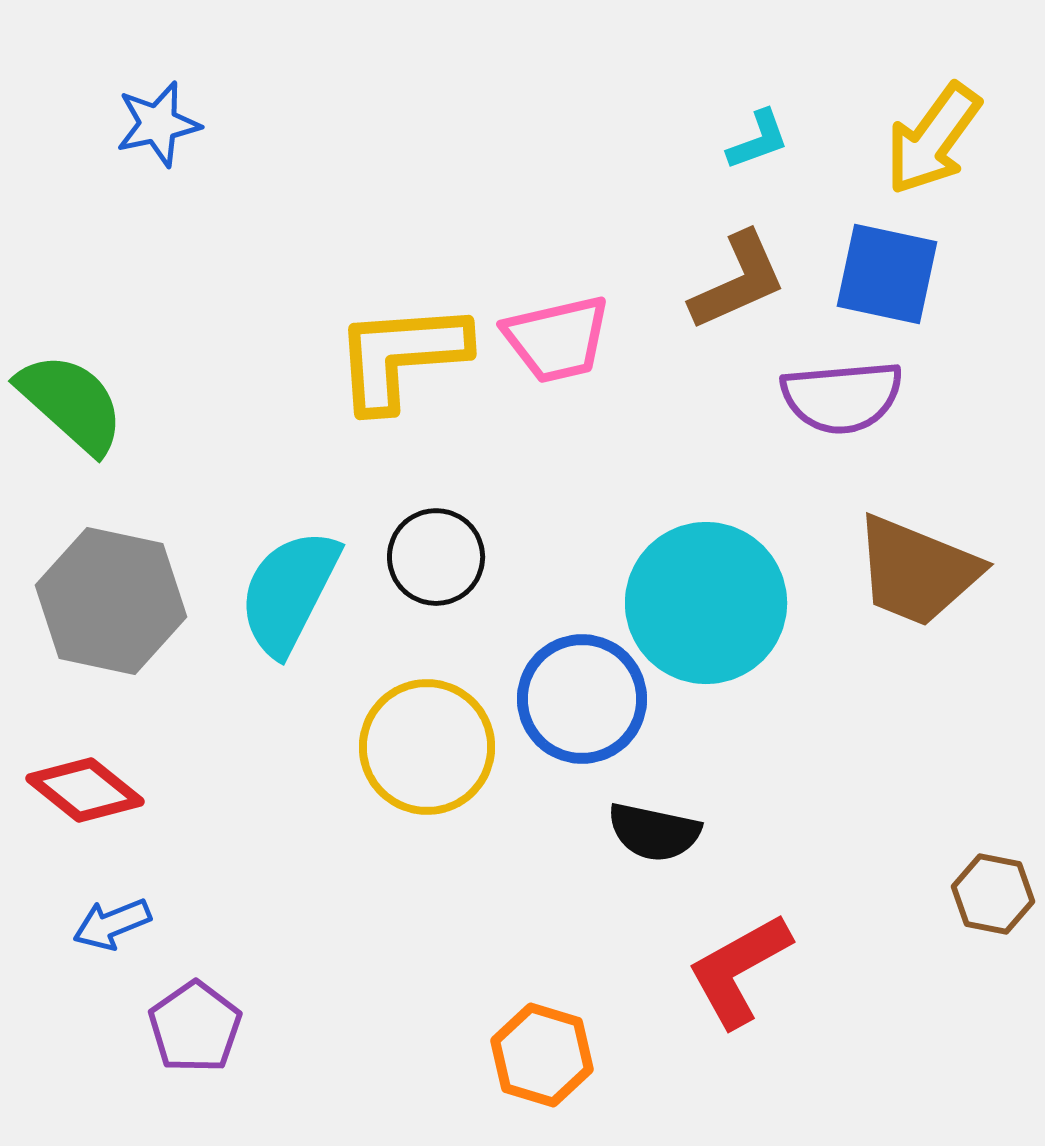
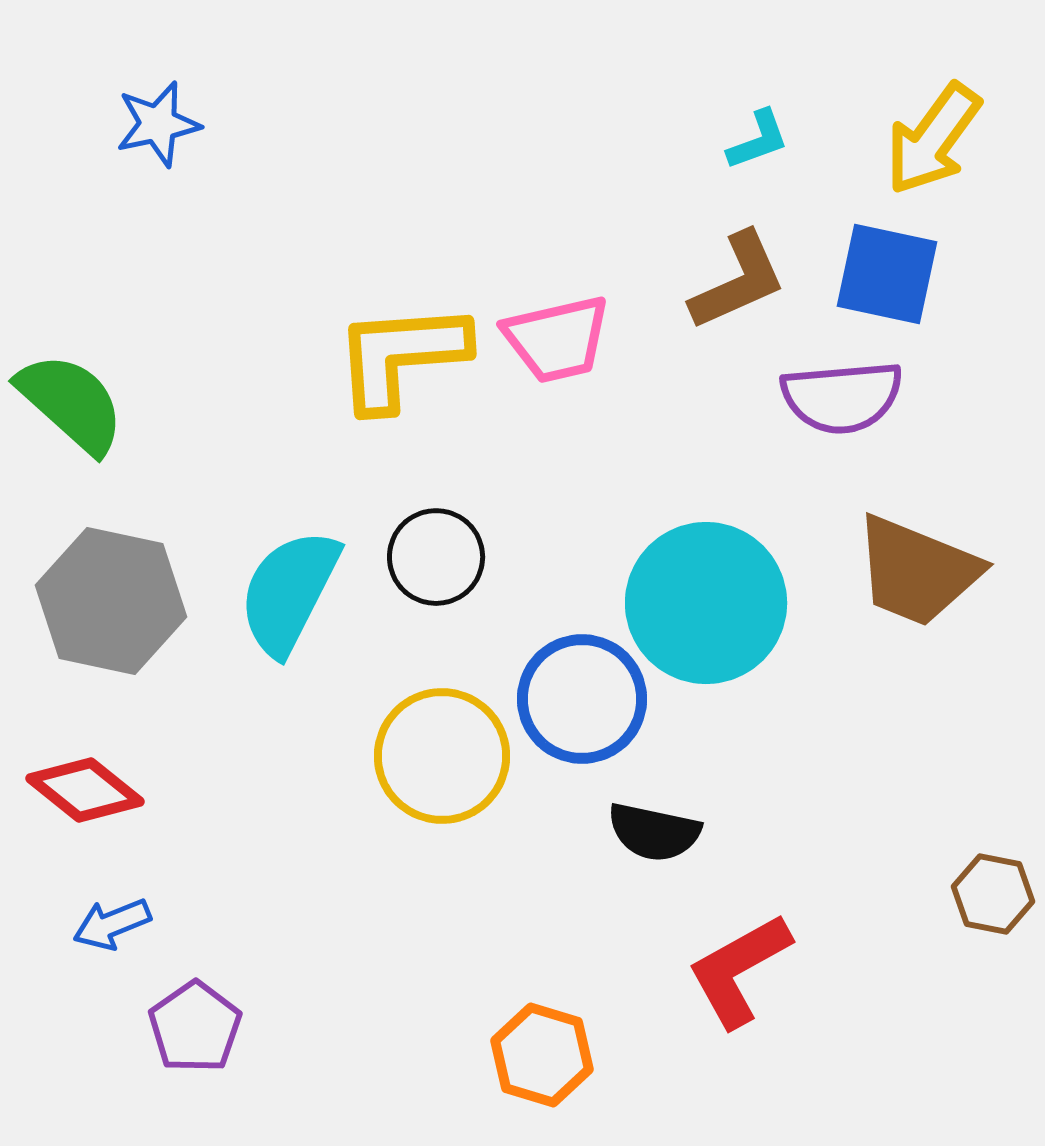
yellow circle: moved 15 px right, 9 px down
